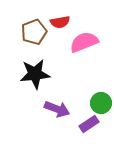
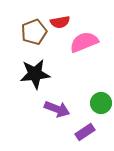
purple rectangle: moved 4 px left, 8 px down
